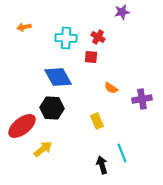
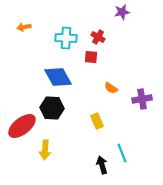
yellow arrow: moved 2 px right, 1 px down; rotated 132 degrees clockwise
